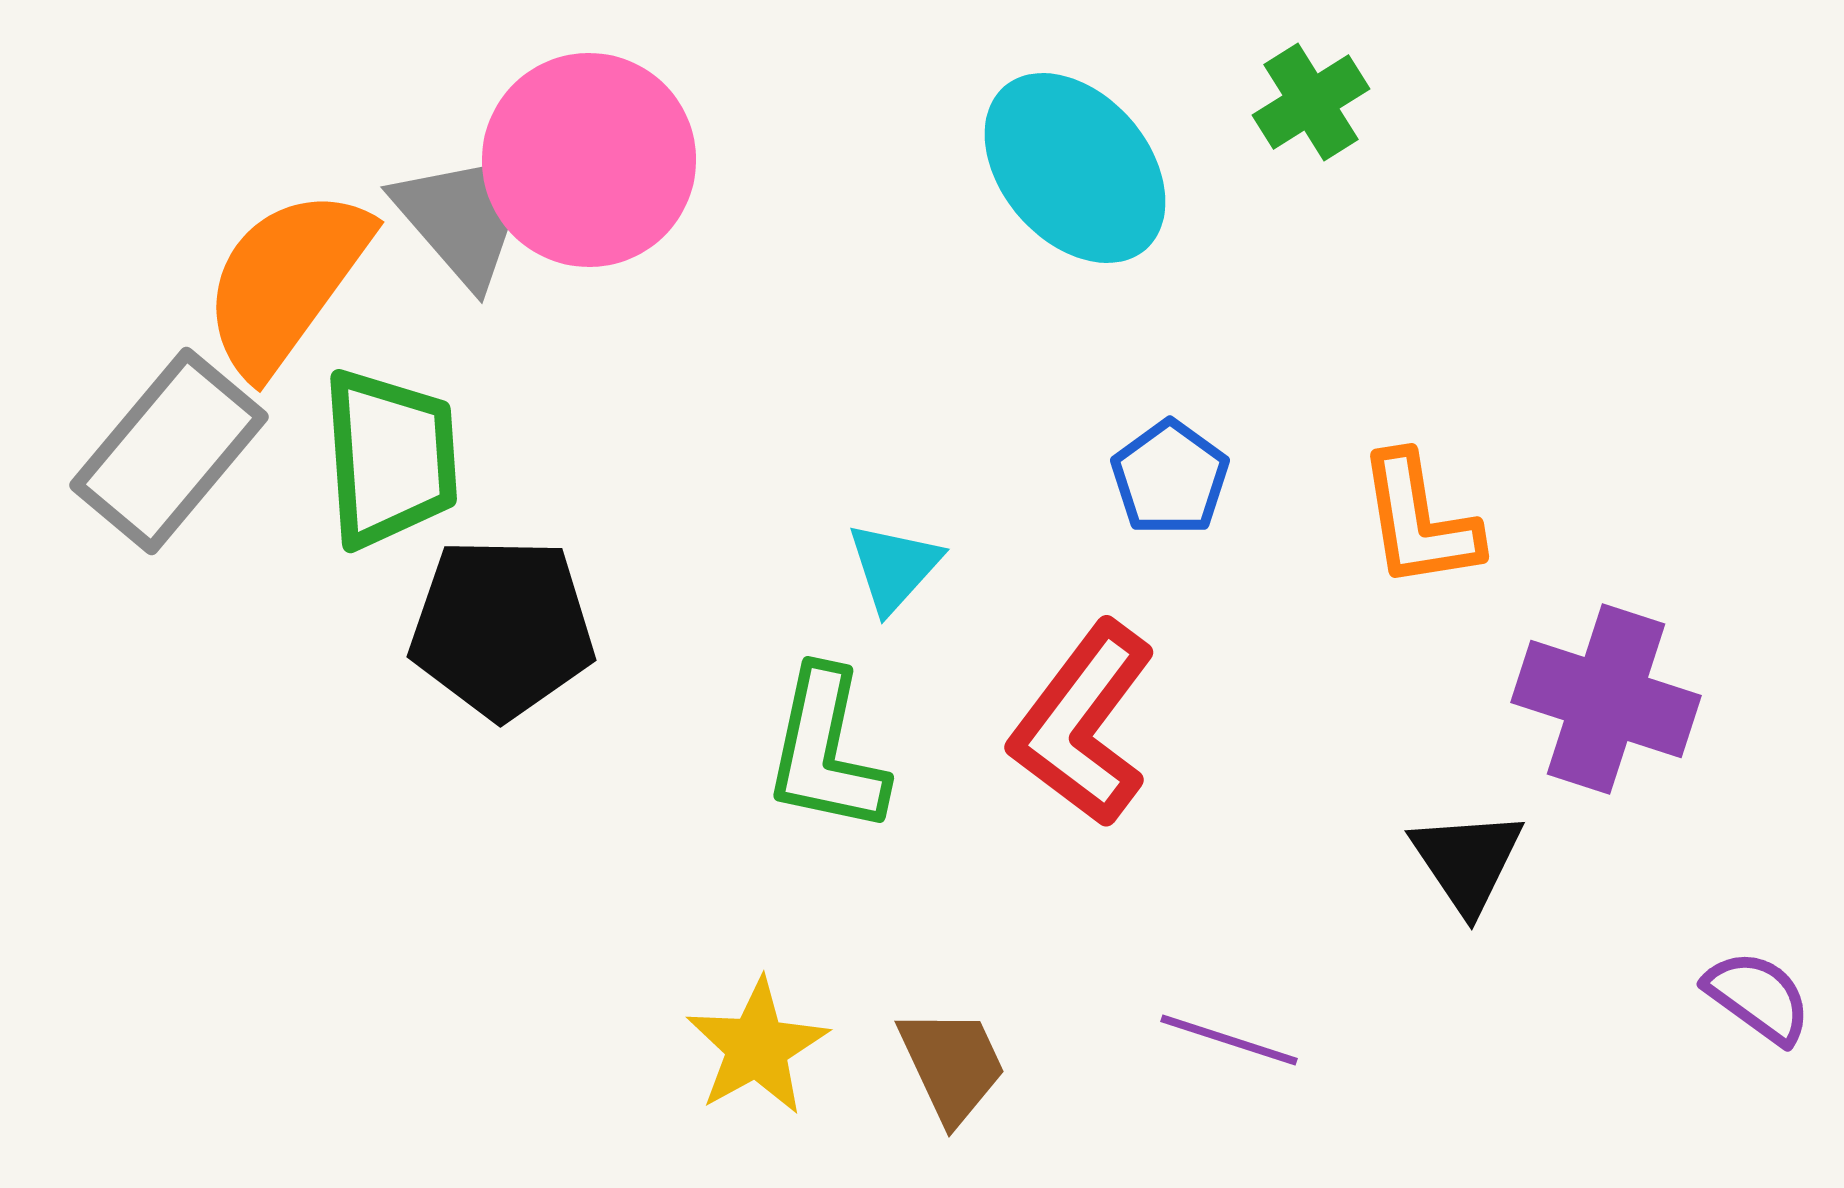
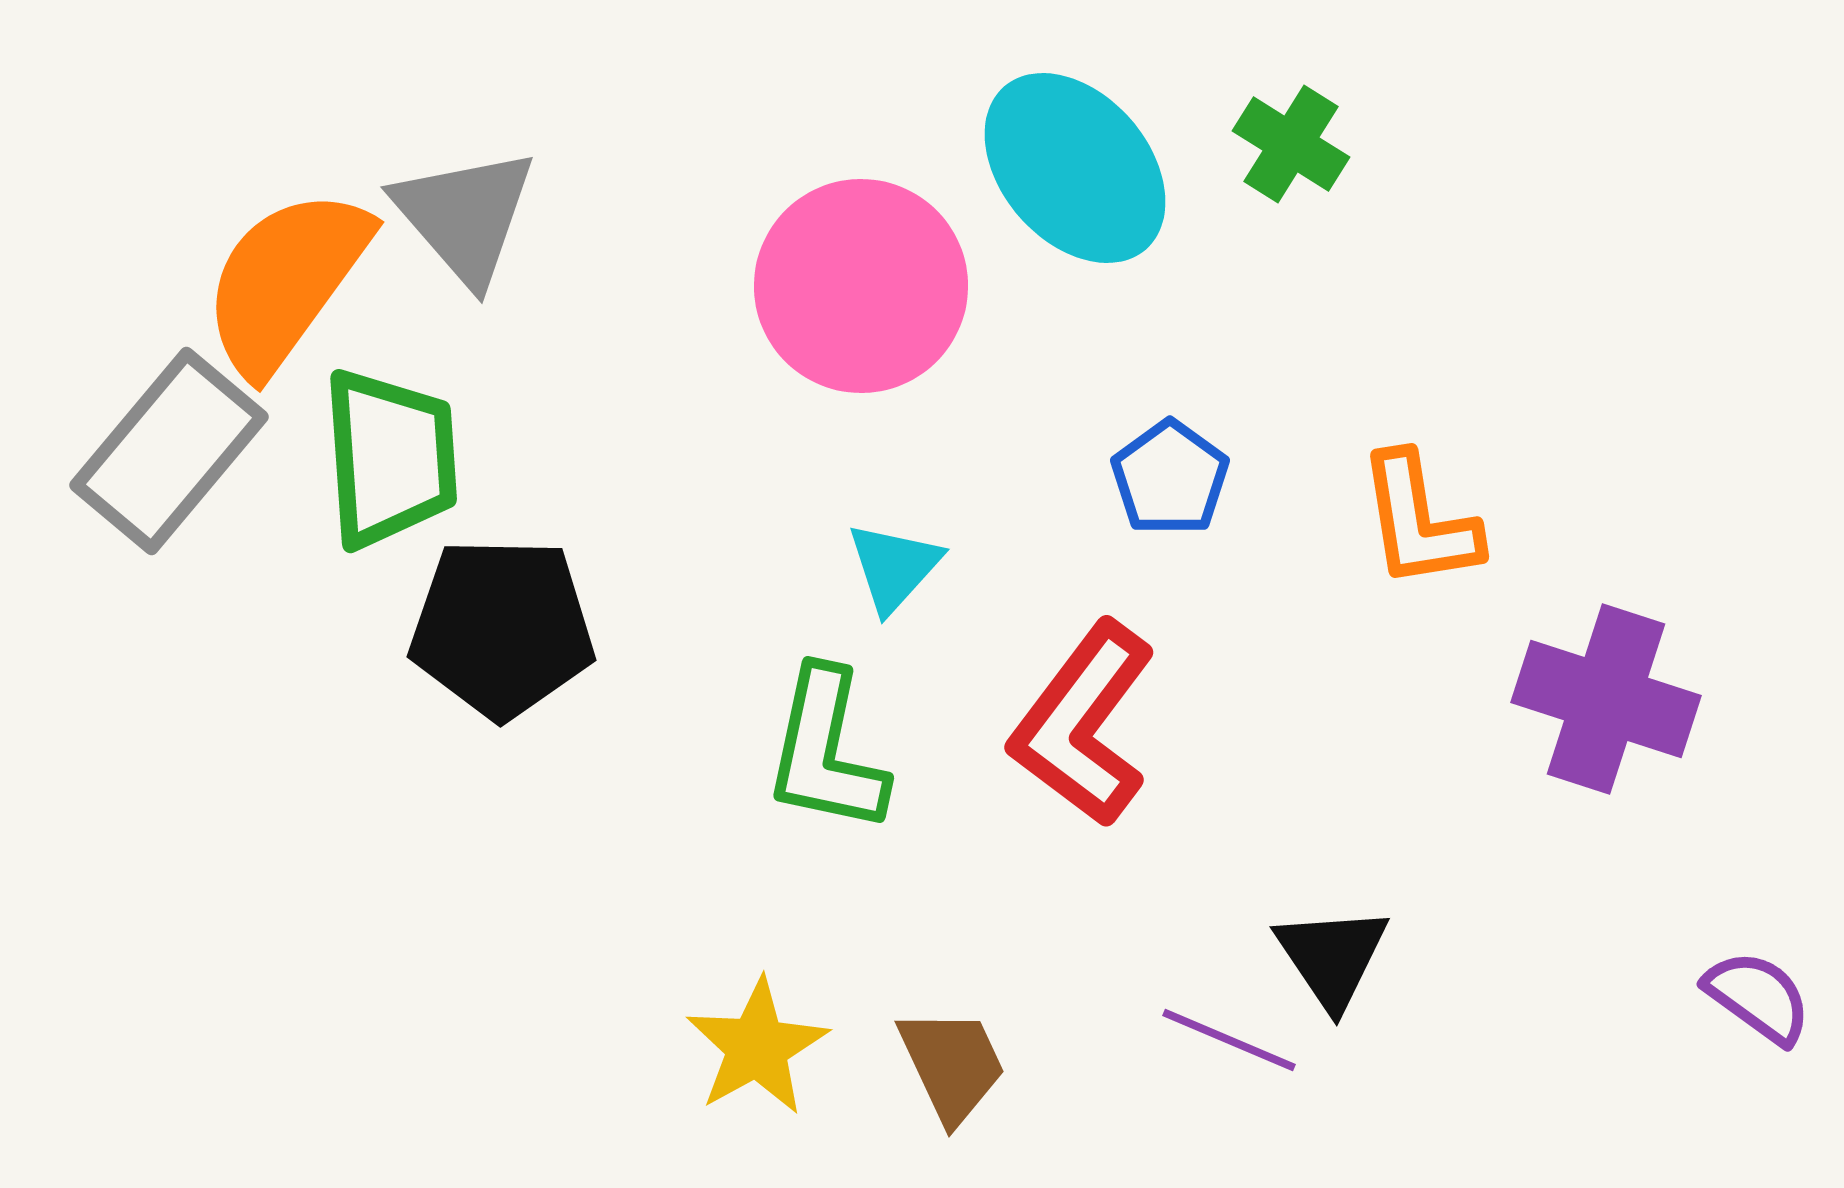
green cross: moved 20 px left, 42 px down; rotated 26 degrees counterclockwise
pink circle: moved 272 px right, 126 px down
black triangle: moved 135 px left, 96 px down
purple line: rotated 5 degrees clockwise
